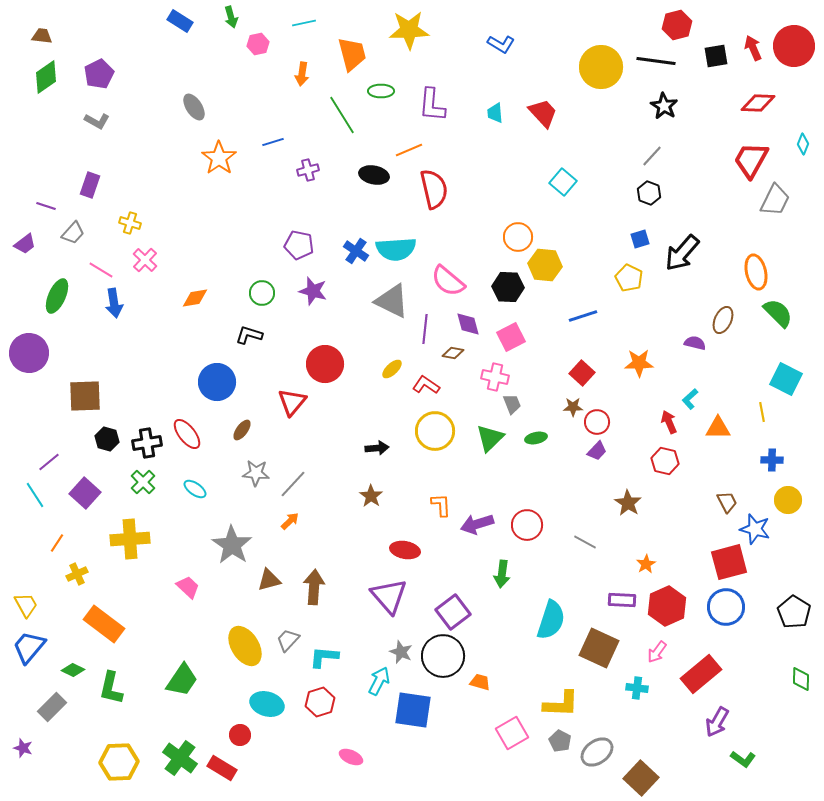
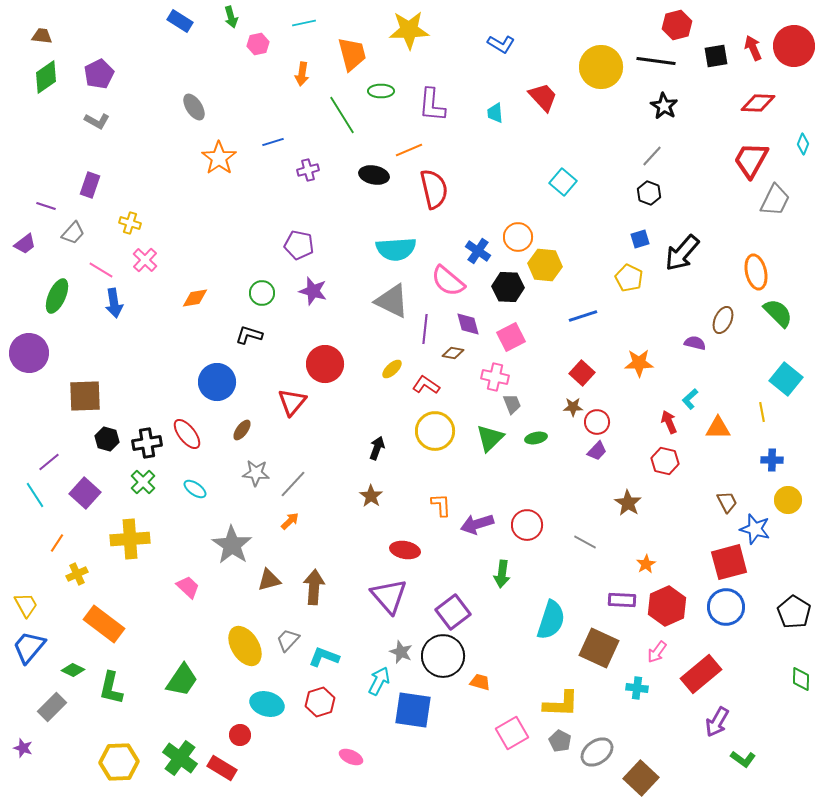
red trapezoid at (543, 113): moved 16 px up
blue cross at (356, 251): moved 122 px right
cyan square at (786, 379): rotated 12 degrees clockwise
black arrow at (377, 448): rotated 65 degrees counterclockwise
cyan L-shape at (324, 657): rotated 16 degrees clockwise
